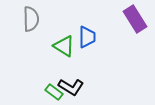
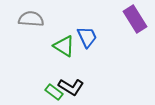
gray semicircle: rotated 85 degrees counterclockwise
blue trapezoid: rotated 25 degrees counterclockwise
